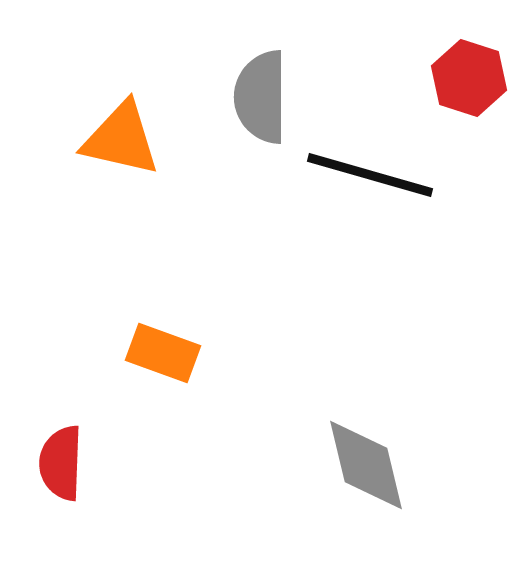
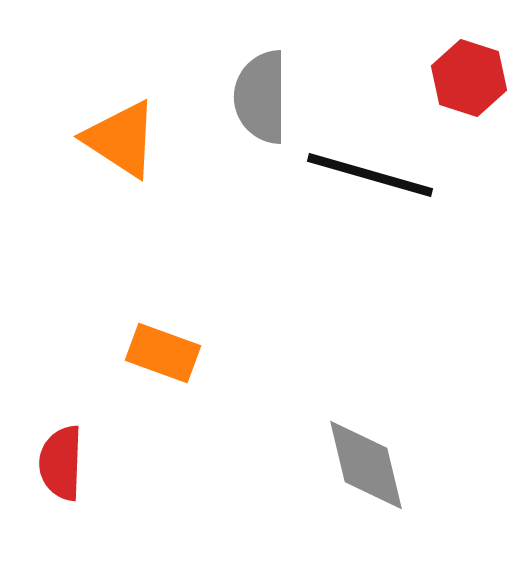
orange triangle: rotated 20 degrees clockwise
